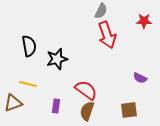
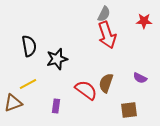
gray semicircle: moved 3 px right, 3 px down
yellow line: rotated 42 degrees counterclockwise
brown semicircle: moved 19 px right, 28 px up
